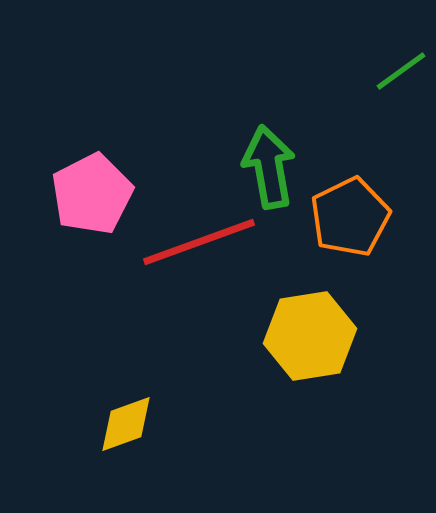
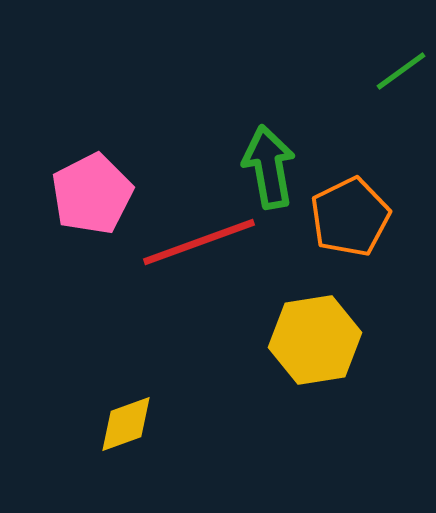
yellow hexagon: moved 5 px right, 4 px down
